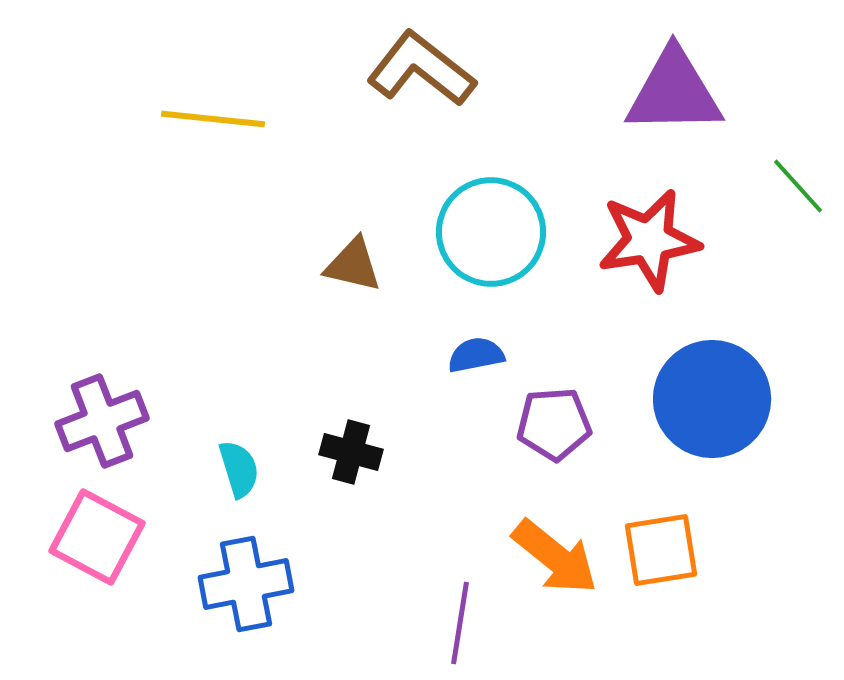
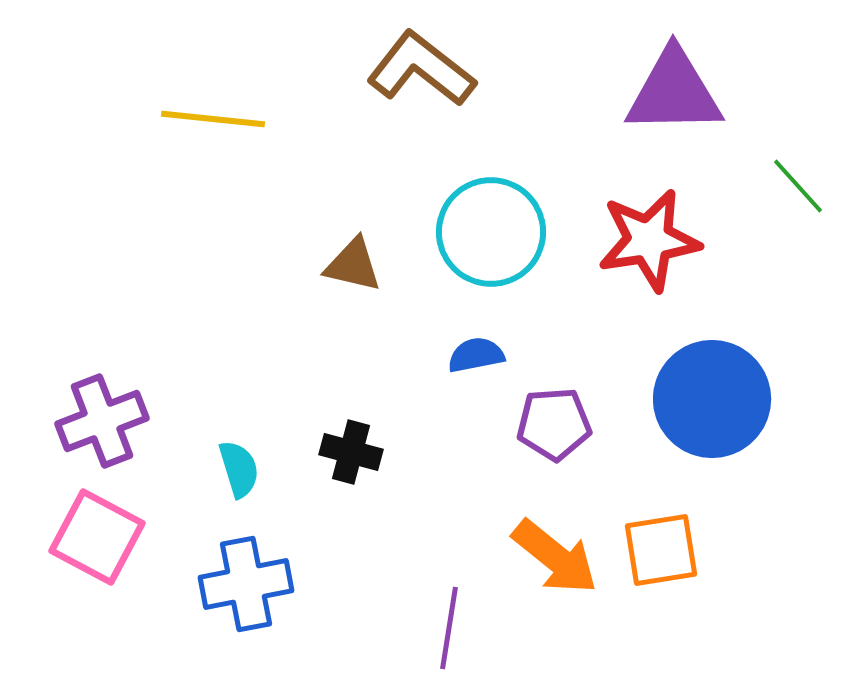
purple line: moved 11 px left, 5 px down
